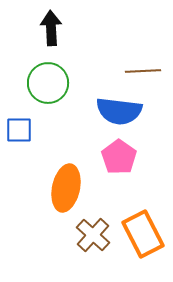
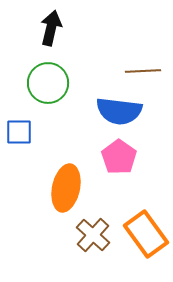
black arrow: rotated 16 degrees clockwise
blue square: moved 2 px down
orange rectangle: moved 3 px right; rotated 9 degrees counterclockwise
